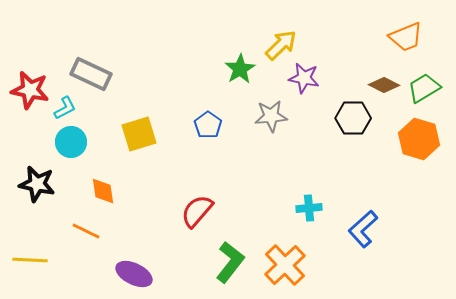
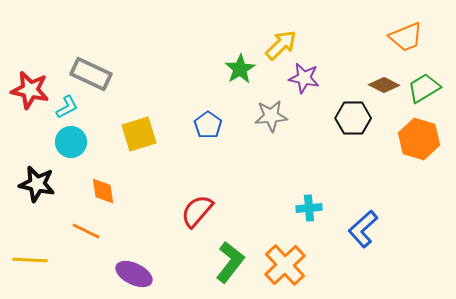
cyan L-shape: moved 2 px right, 1 px up
